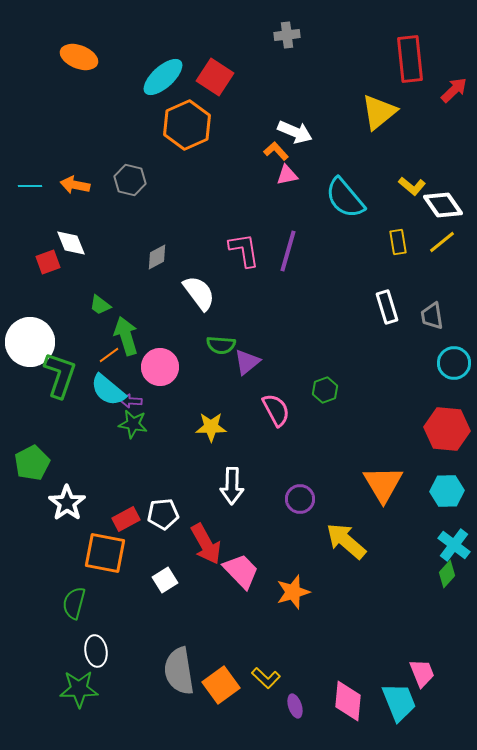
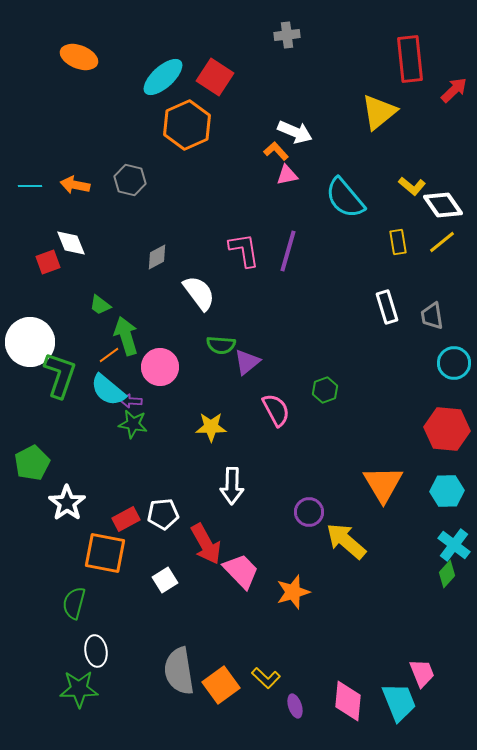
purple circle at (300, 499): moved 9 px right, 13 px down
